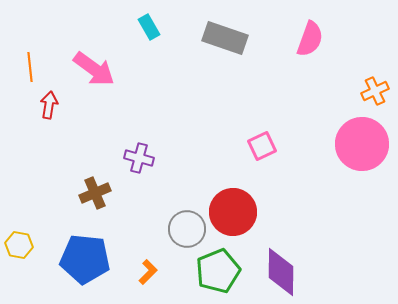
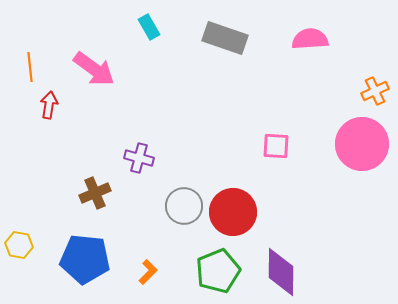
pink semicircle: rotated 114 degrees counterclockwise
pink square: moved 14 px right; rotated 28 degrees clockwise
gray circle: moved 3 px left, 23 px up
